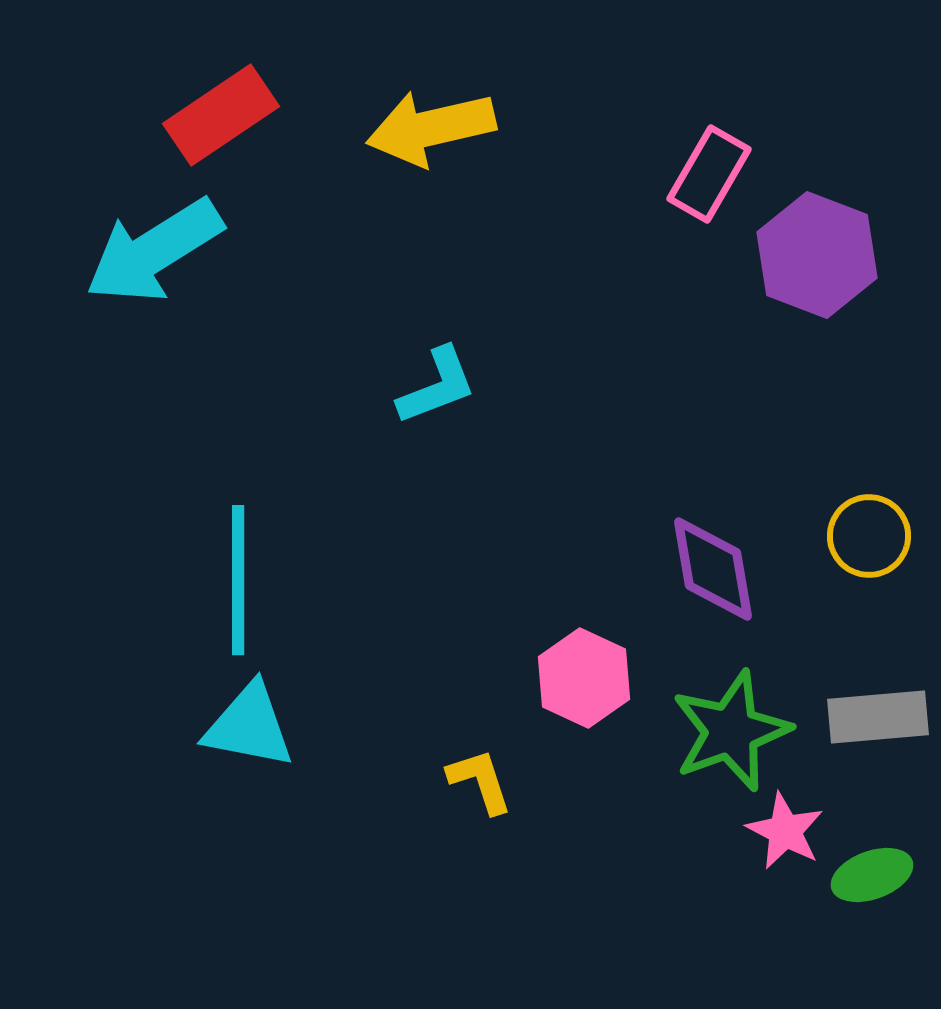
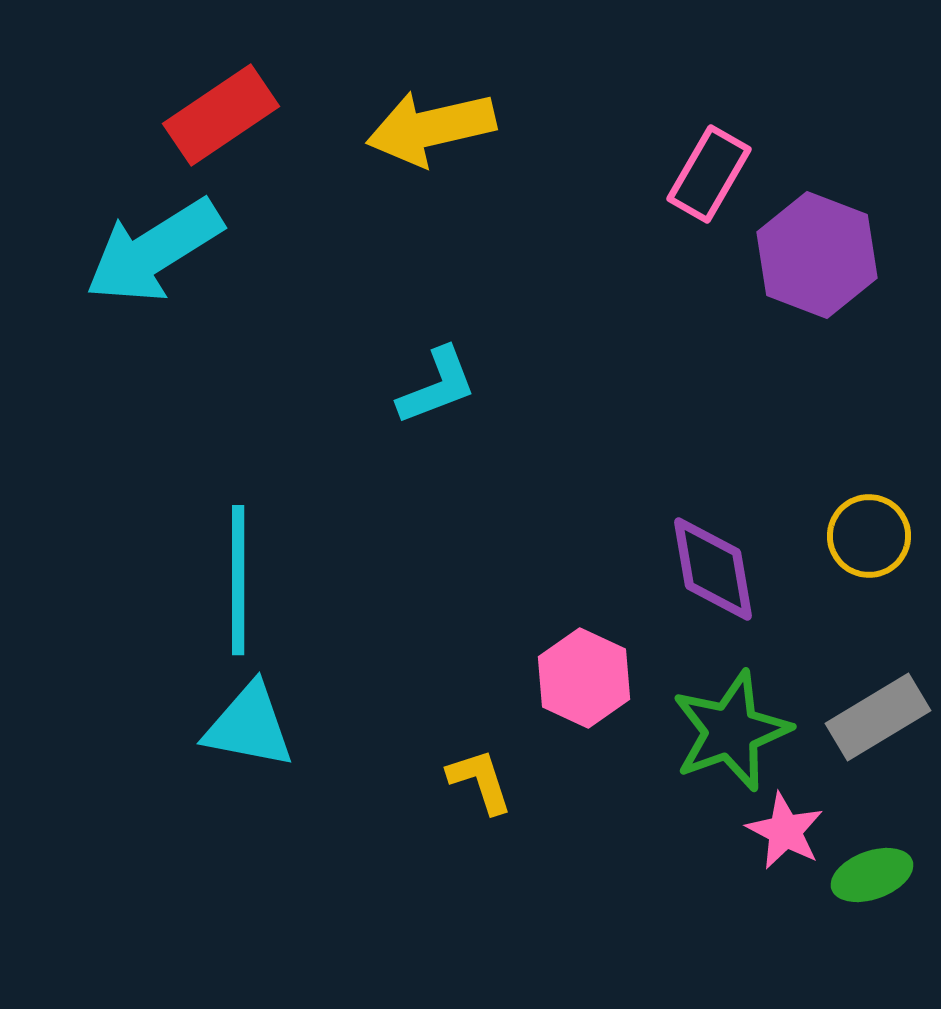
gray rectangle: rotated 26 degrees counterclockwise
